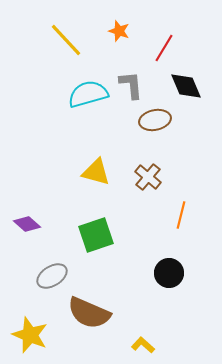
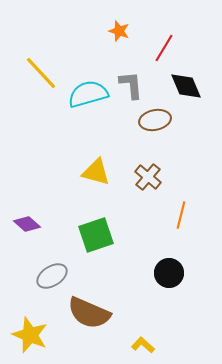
yellow line: moved 25 px left, 33 px down
